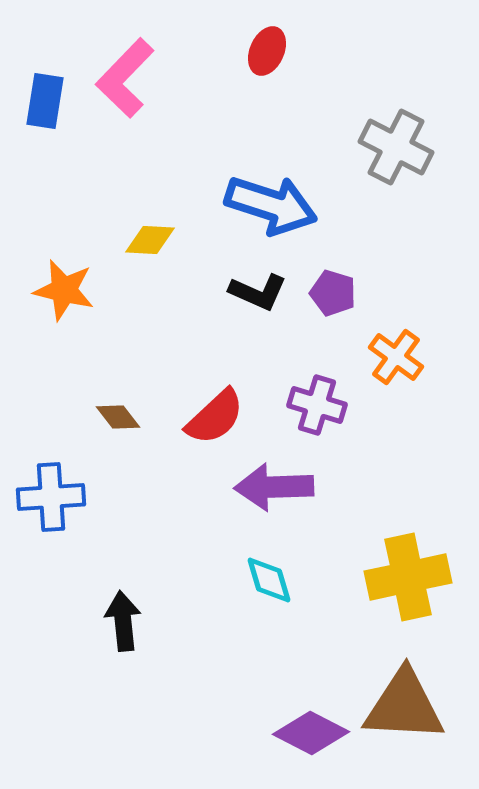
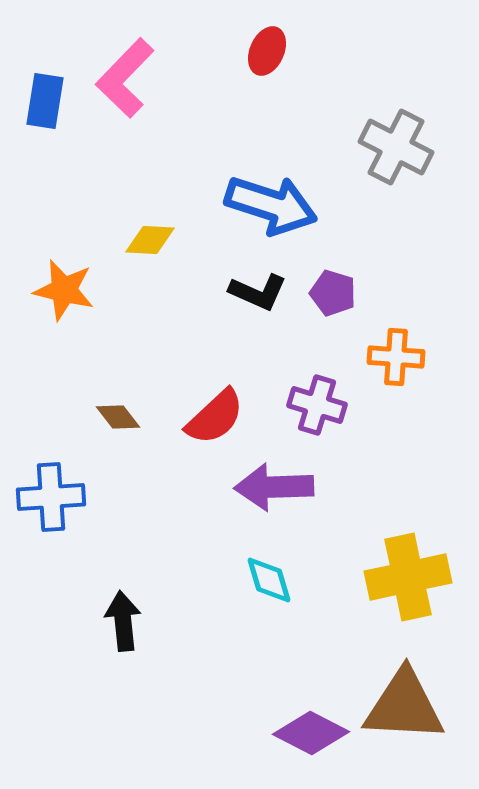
orange cross: rotated 32 degrees counterclockwise
